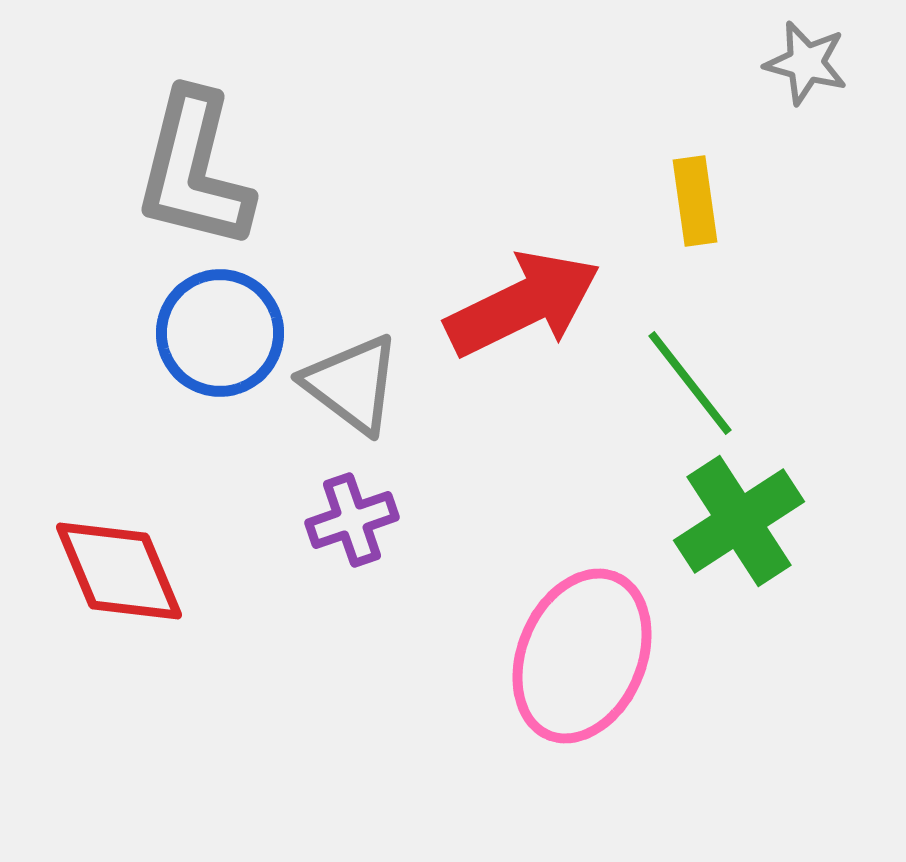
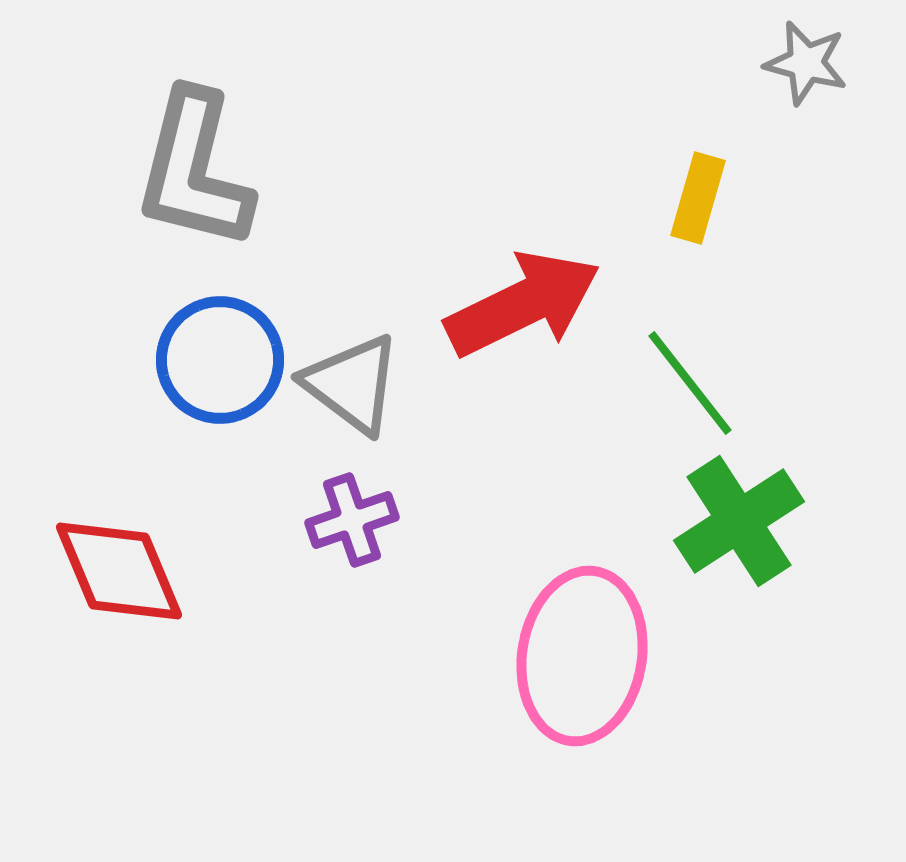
yellow rectangle: moved 3 px right, 3 px up; rotated 24 degrees clockwise
blue circle: moved 27 px down
pink ellipse: rotated 14 degrees counterclockwise
